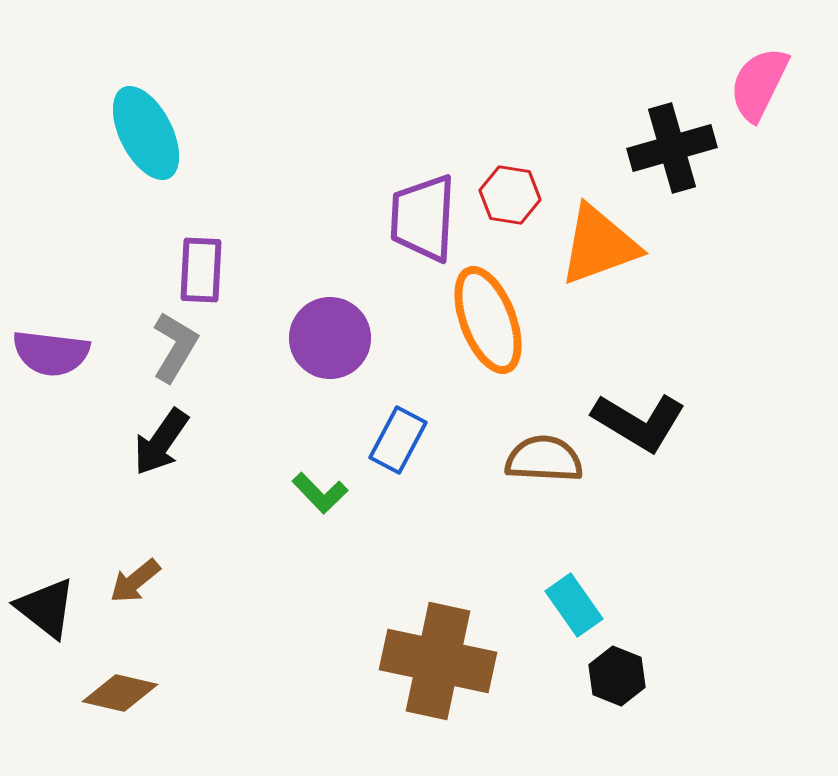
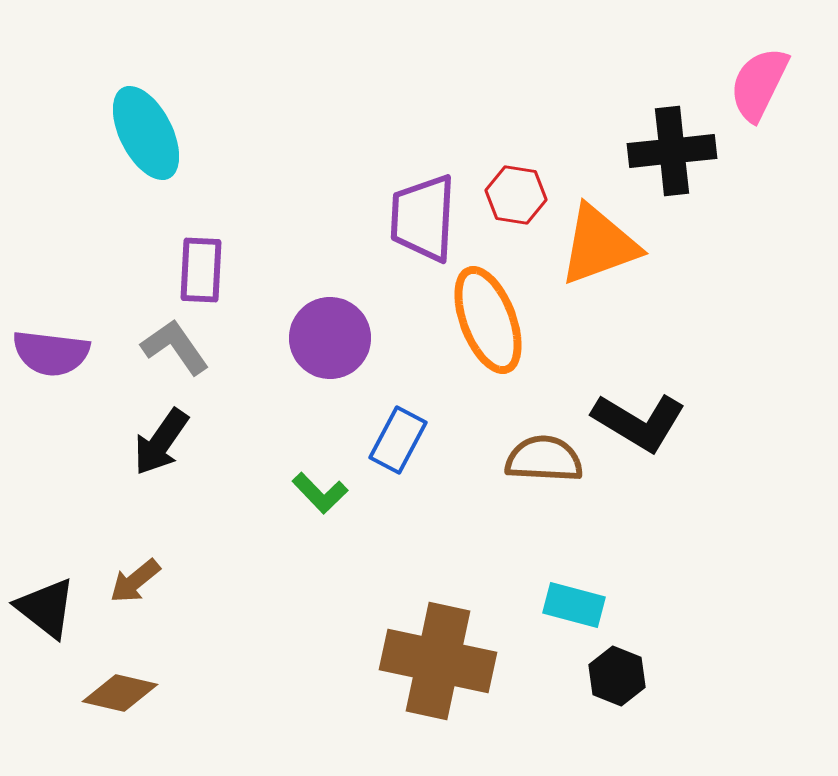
black cross: moved 3 px down; rotated 10 degrees clockwise
red hexagon: moved 6 px right
gray L-shape: rotated 66 degrees counterclockwise
cyan rectangle: rotated 40 degrees counterclockwise
